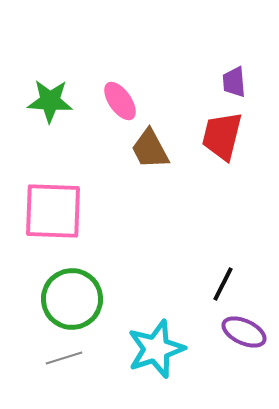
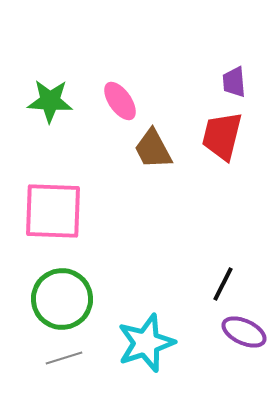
brown trapezoid: moved 3 px right
green circle: moved 10 px left
cyan star: moved 10 px left, 6 px up
